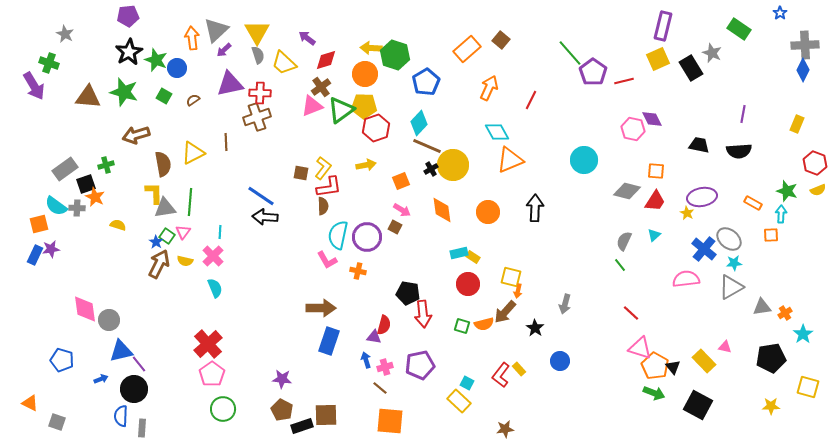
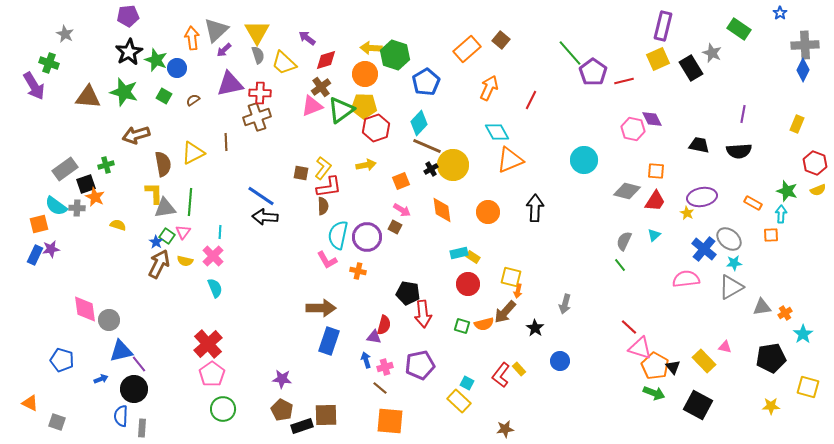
red line at (631, 313): moved 2 px left, 14 px down
